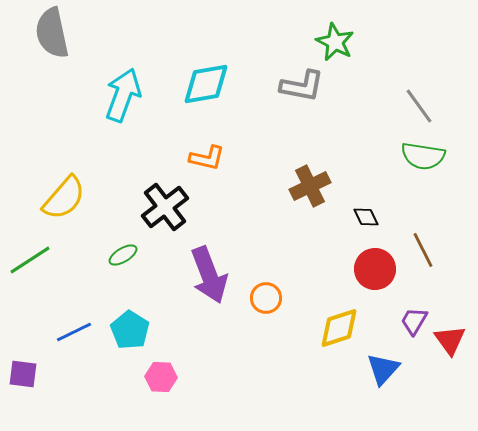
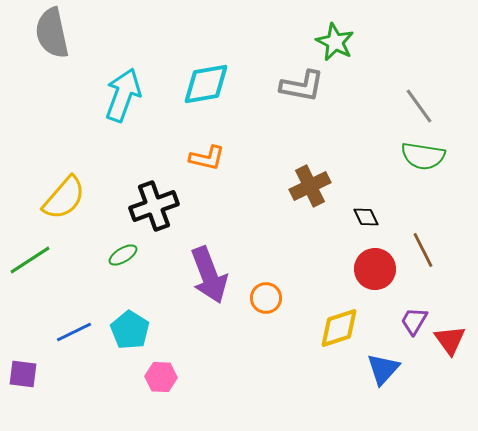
black cross: moved 11 px left, 1 px up; rotated 18 degrees clockwise
